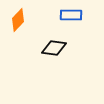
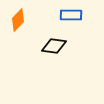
black diamond: moved 2 px up
